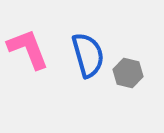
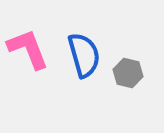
blue semicircle: moved 4 px left
